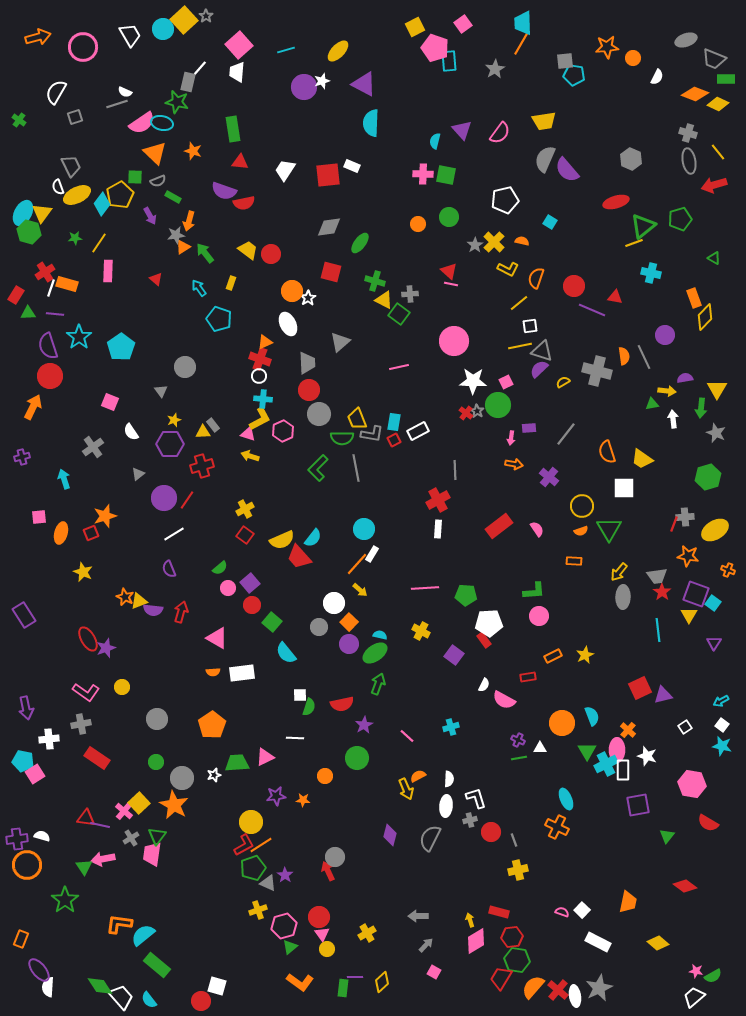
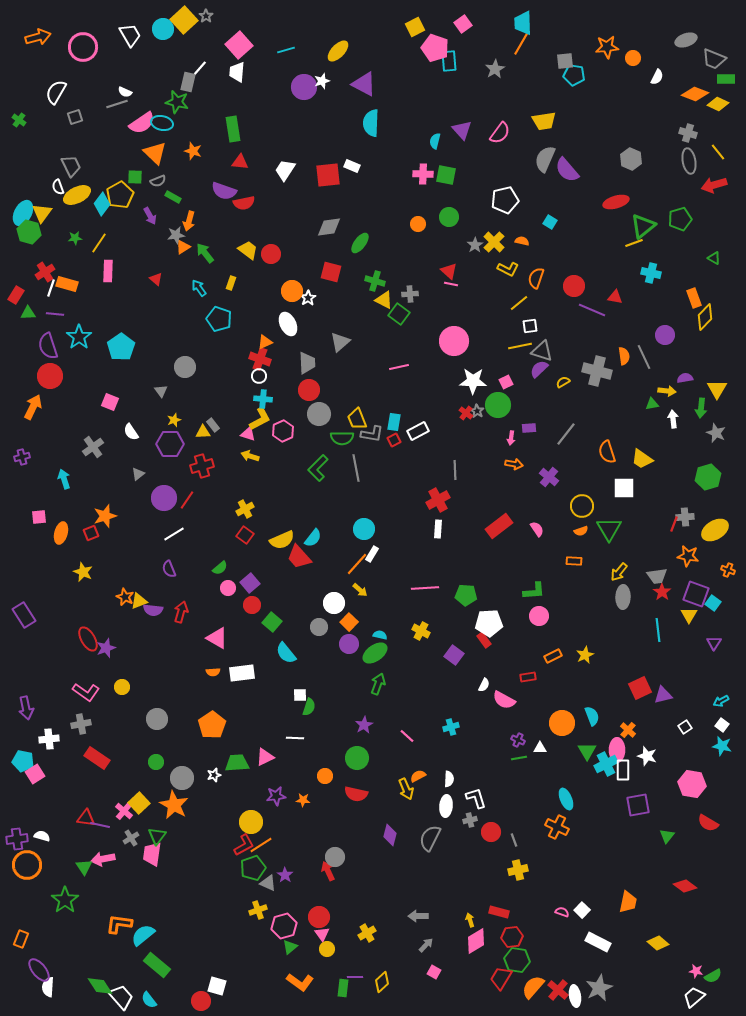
red semicircle at (342, 704): moved 14 px right, 90 px down; rotated 25 degrees clockwise
